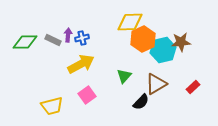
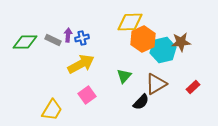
yellow trapezoid: moved 4 px down; rotated 45 degrees counterclockwise
